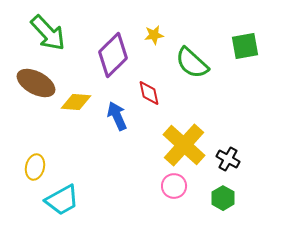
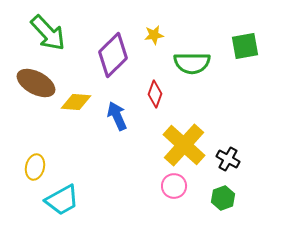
green semicircle: rotated 42 degrees counterclockwise
red diamond: moved 6 px right, 1 px down; rotated 32 degrees clockwise
green hexagon: rotated 10 degrees clockwise
